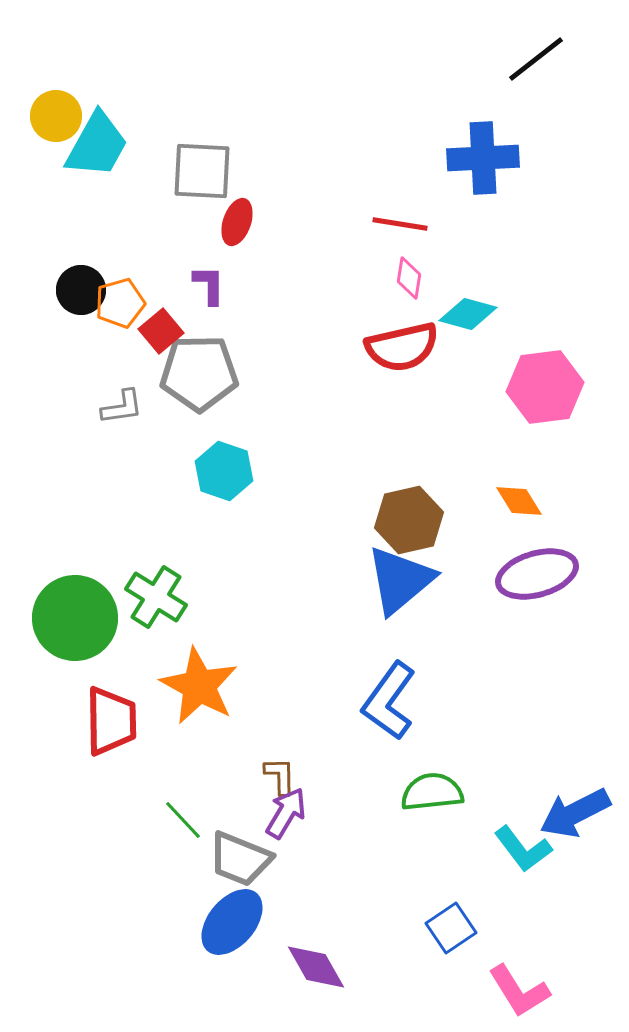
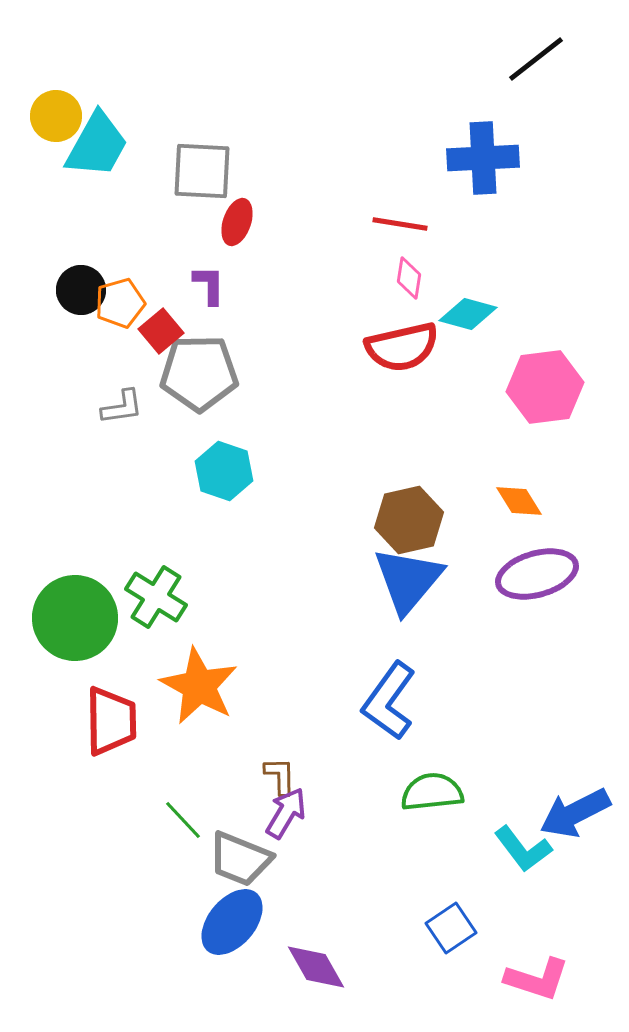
blue triangle: moved 8 px right; rotated 10 degrees counterclockwise
pink L-shape: moved 18 px right, 12 px up; rotated 40 degrees counterclockwise
